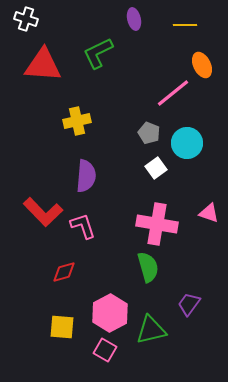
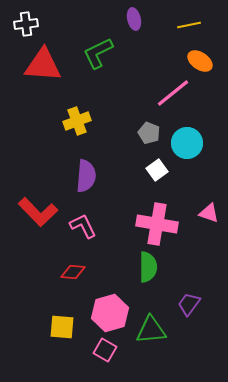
white cross: moved 5 px down; rotated 25 degrees counterclockwise
yellow line: moved 4 px right; rotated 10 degrees counterclockwise
orange ellipse: moved 2 px left, 4 px up; rotated 30 degrees counterclockwise
yellow cross: rotated 8 degrees counterclockwise
white square: moved 1 px right, 2 px down
red L-shape: moved 5 px left
pink L-shape: rotated 8 degrees counterclockwise
green semicircle: rotated 16 degrees clockwise
red diamond: moved 9 px right; rotated 20 degrees clockwise
pink hexagon: rotated 12 degrees clockwise
green triangle: rotated 8 degrees clockwise
